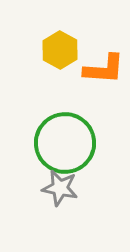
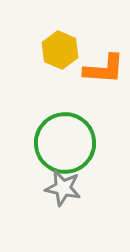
yellow hexagon: rotated 6 degrees counterclockwise
gray star: moved 3 px right
